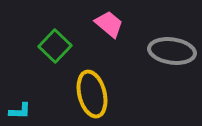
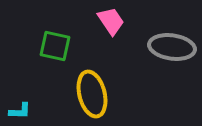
pink trapezoid: moved 2 px right, 3 px up; rotated 16 degrees clockwise
green square: rotated 32 degrees counterclockwise
gray ellipse: moved 4 px up
